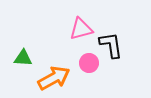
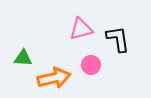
black L-shape: moved 7 px right, 6 px up
pink circle: moved 2 px right, 2 px down
orange arrow: rotated 16 degrees clockwise
